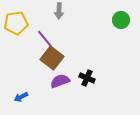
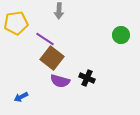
green circle: moved 15 px down
purple line: rotated 18 degrees counterclockwise
purple semicircle: rotated 144 degrees counterclockwise
